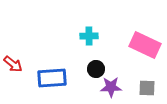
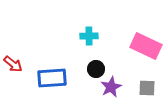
pink rectangle: moved 1 px right, 1 px down
purple star: rotated 25 degrees counterclockwise
